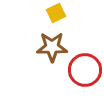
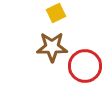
red circle: moved 4 px up
